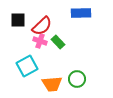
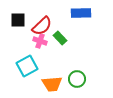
green rectangle: moved 2 px right, 4 px up
